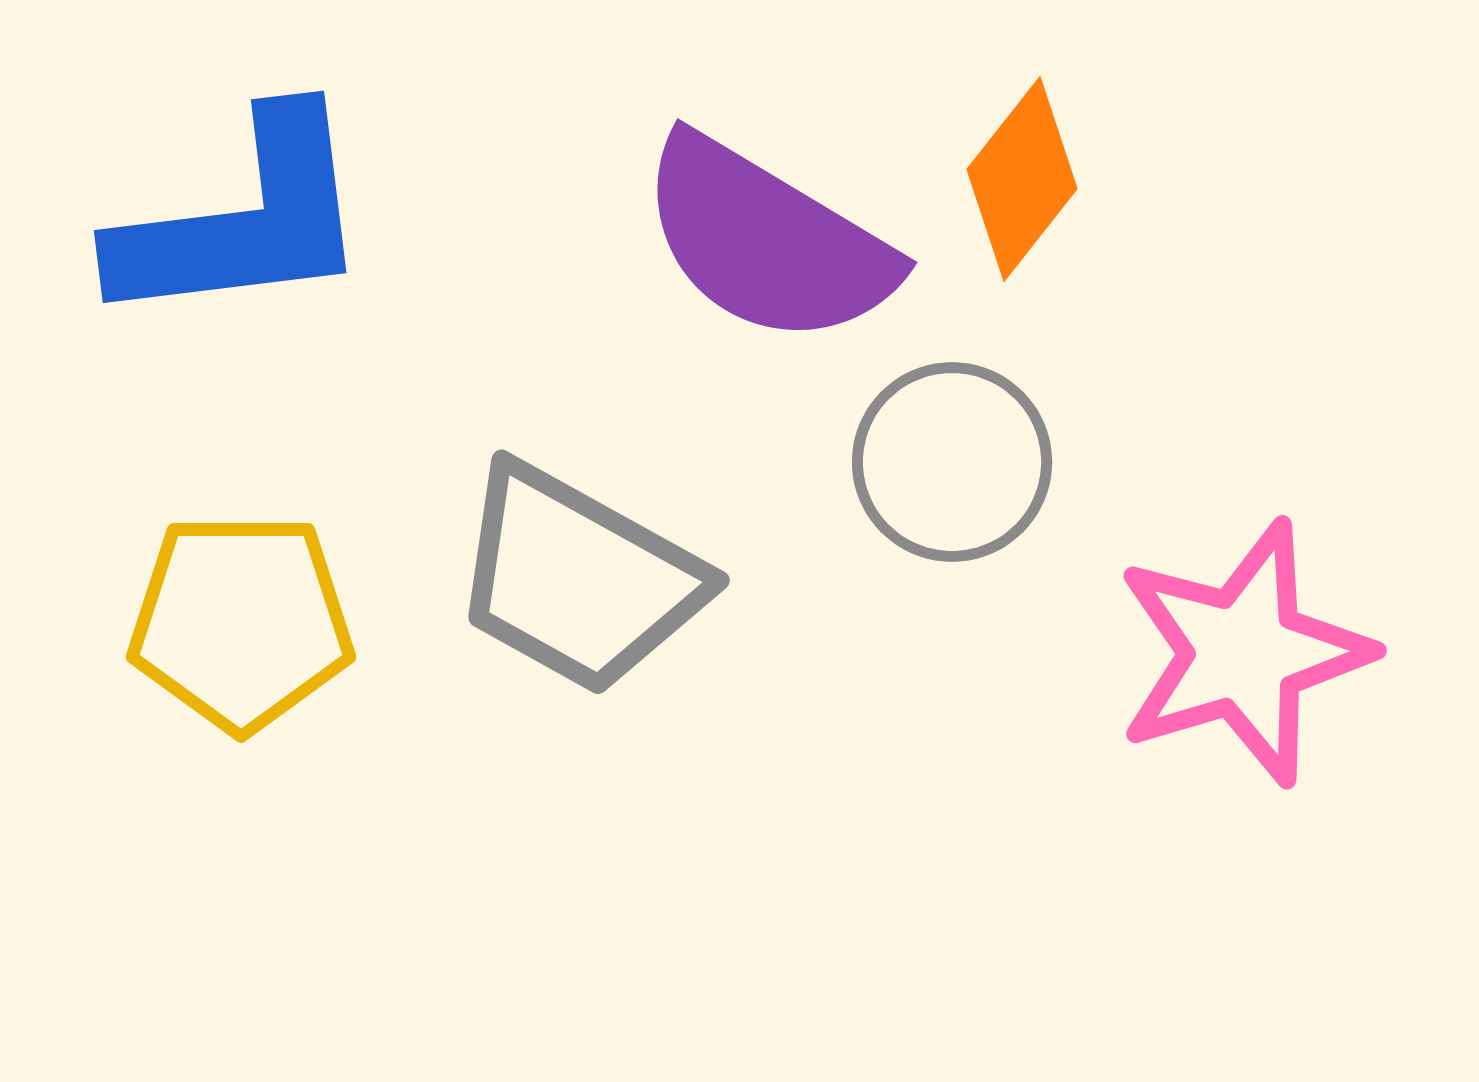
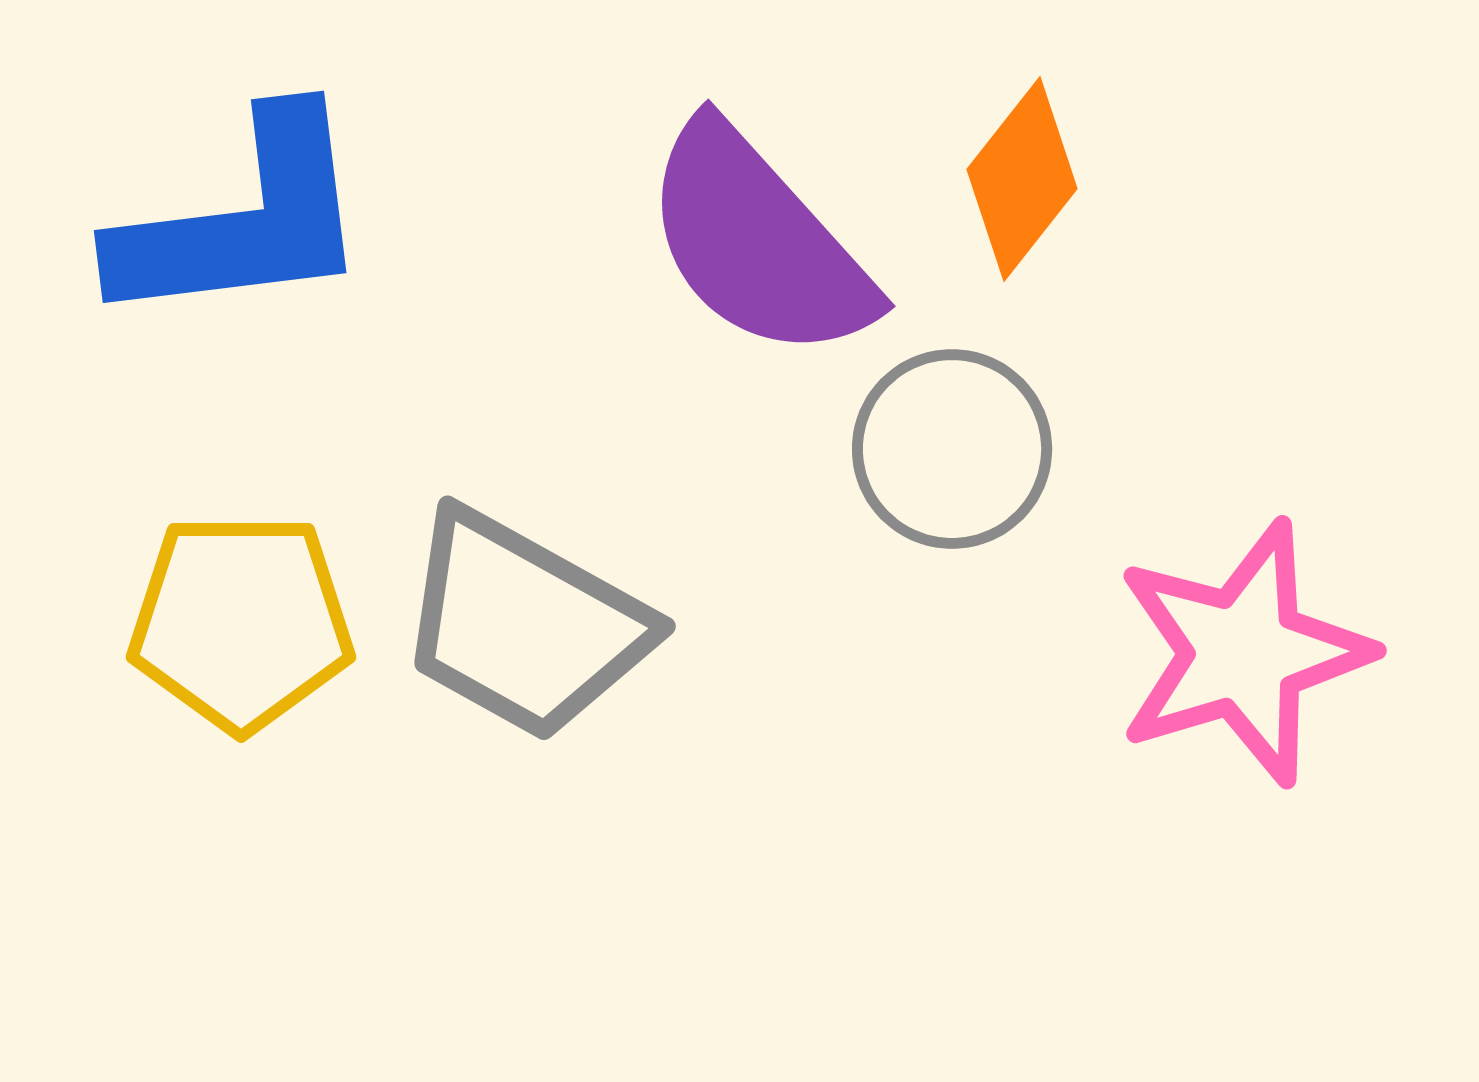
purple semicircle: moved 9 px left, 1 px down; rotated 17 degrees clockwise
gray circle: moved 13 px up
gray trapezoid: moved 54 px left, 46 px down
